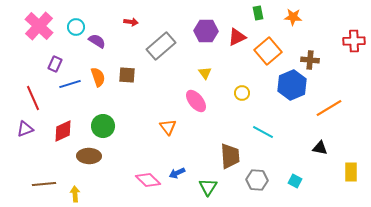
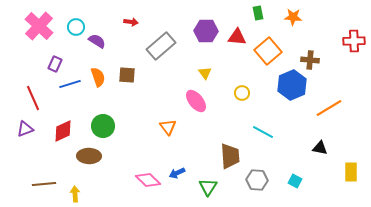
red triangle: rotated 30 degrees clockwise
